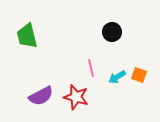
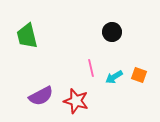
cyan arrow: moved 3 px left
red star: moved 4 px down
